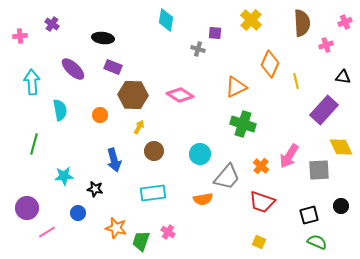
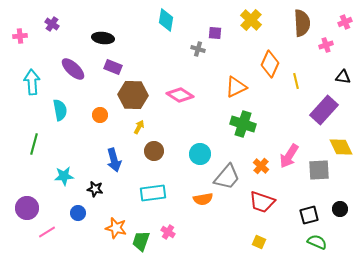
black circle at (341, 206): moved 1 px left, 3 px down
